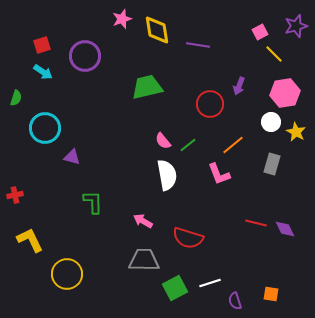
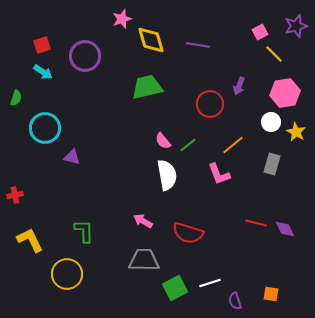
yellow diamond: moved 6 px left, 10 px down; rotated 8 degrees counterclockwise
green L-shape: moved 9 px left, 29 px down
red semicircle: moved 5 px up
